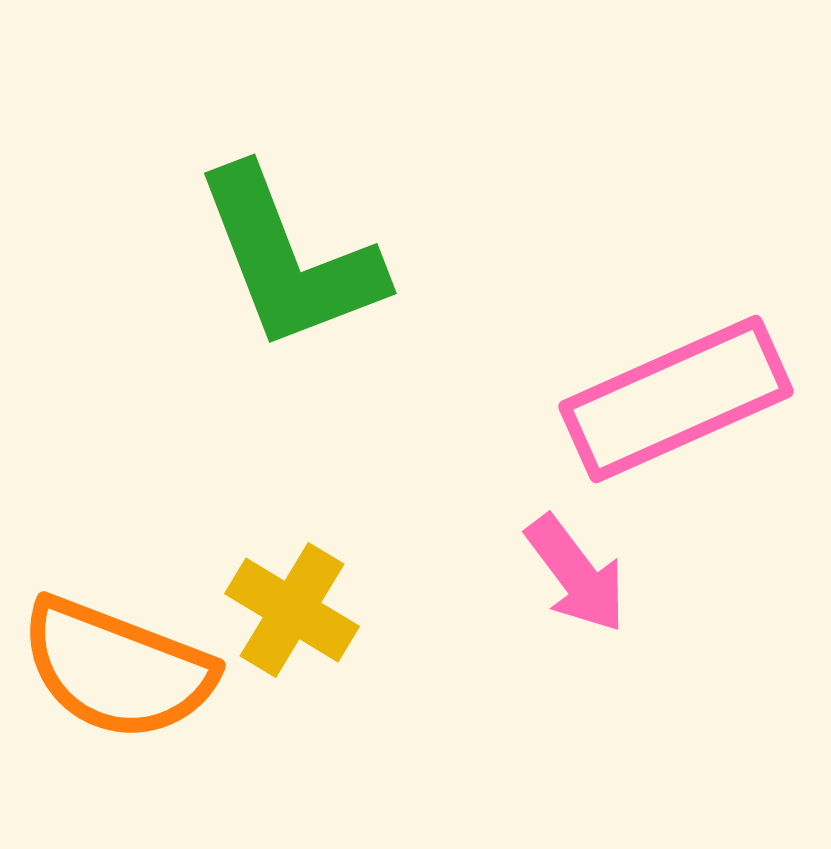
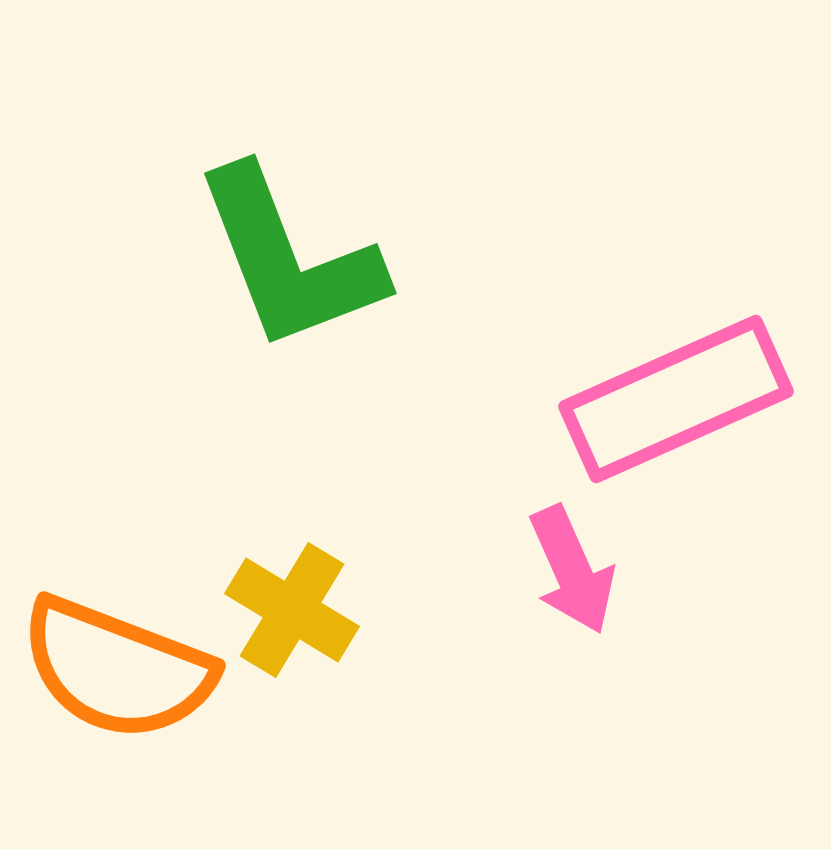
pink arrow: moved 4 px left, 4 px up; rotated 13 degrees clockwise
